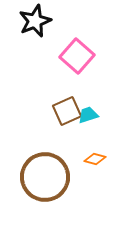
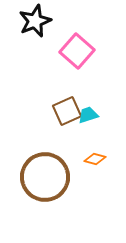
pink square: moved 5 px up
